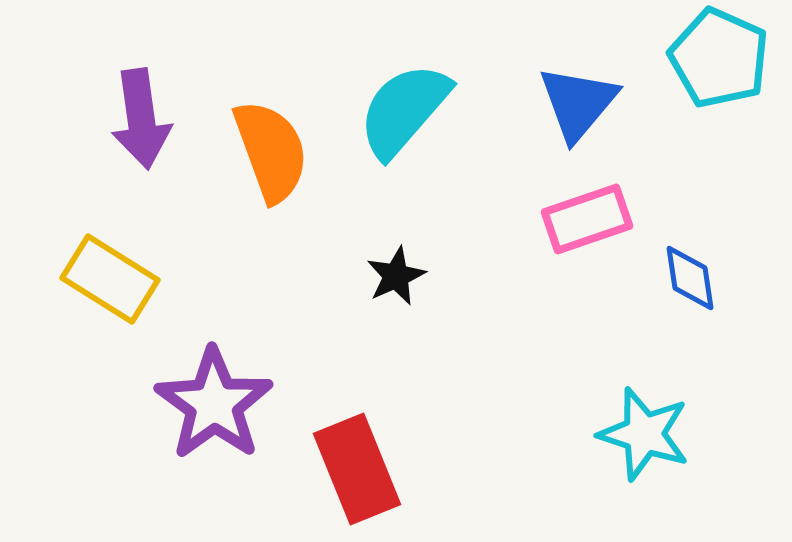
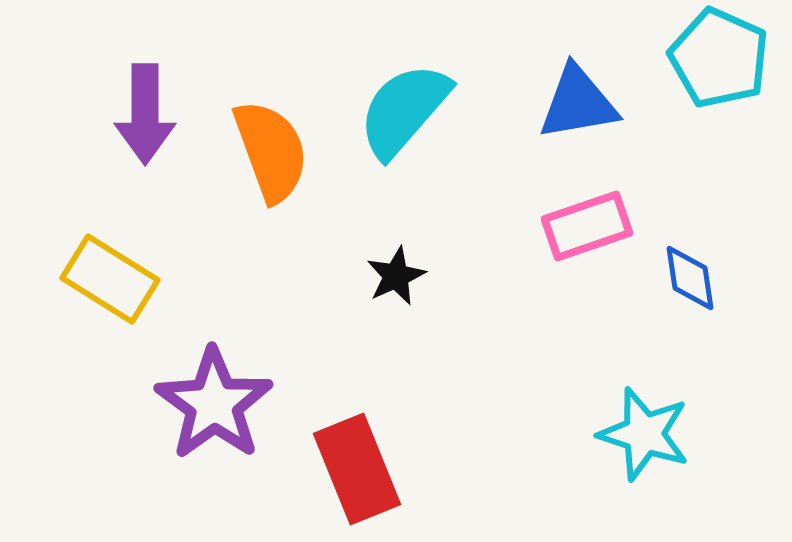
blue triangle: rotated 40 degrees clockwise
purple arrow: moved 4 px right, 5 px up; rotated 8 degrees clockwise
pink rectangle: moved 7 px down
